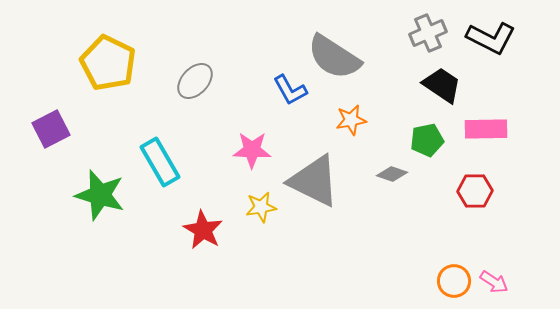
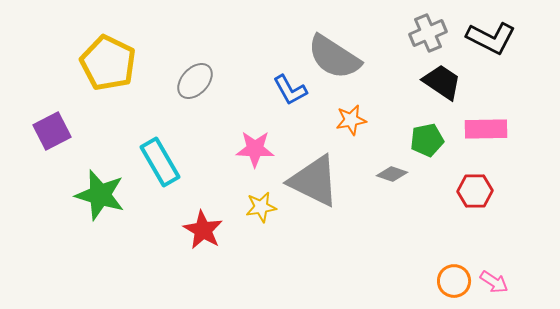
black trapezoid: moved 3 px up
purple square: moved 1 px right, 2 px down
pink star: moved 3 px right, 1 px up
